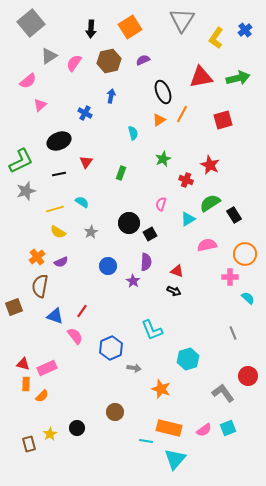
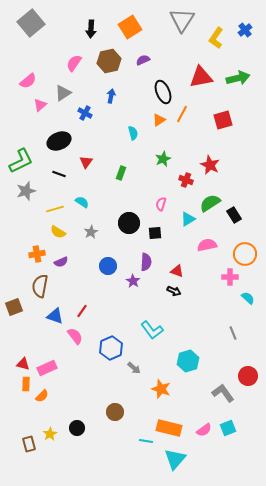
gray triangle at (49, 56): moved 14 px right, 37 px down
black line at (59, 174): rotated 32 degrees clockwise
black square at (150, 234): moved 5 px right, 1 px up; rotated 24 degrees clockwise
orange cross at (37, 257): moved 3 px up; rotated 28 degrees clockwise
cyan L-shape at (152, 330): rotated 15 degrees counterclockwise
cyan hexagon at (188, 359): moved 2 px down
gray arrow at (134, 368): rotated 32 degrees clockwise
